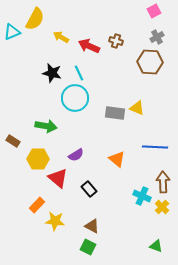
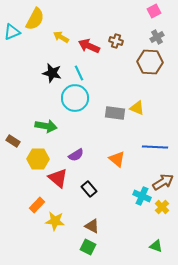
brown arrow: rotated 60 degrees clockwise
